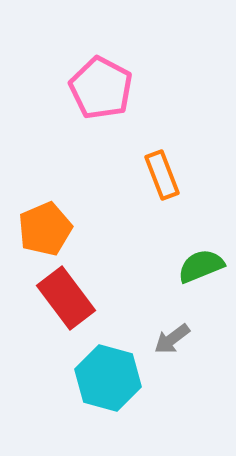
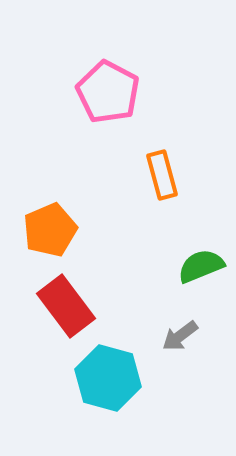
pink pentagon: moved 7 px right, 4 px down
orange rectangle: rotated 6 degrees clockwise
orange pentagon: moved 5 px right, 1 px down
red rectangle: moved 8 px down
gray arrow: moved 8 px right, 3 px up
